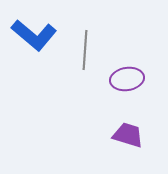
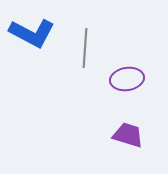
blue L-shape: moved 2 px left, 2 px up; rotated 12 degrees counterclockwise
gray line: moved 2 px up
